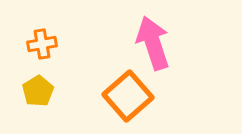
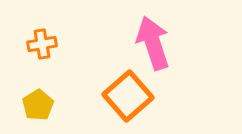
yellow pentagon: moved 14 px down
